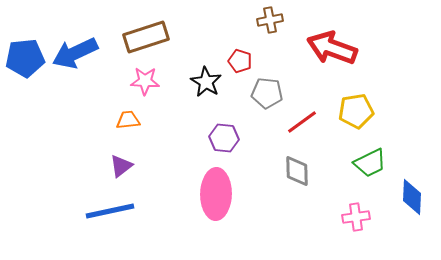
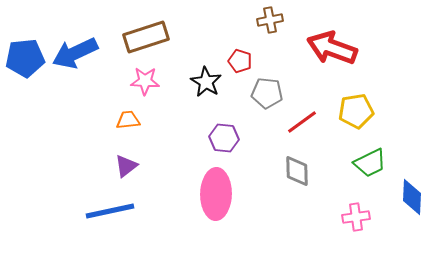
purple triangle: moved 5 px right
